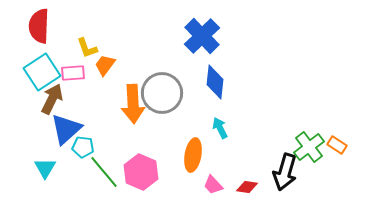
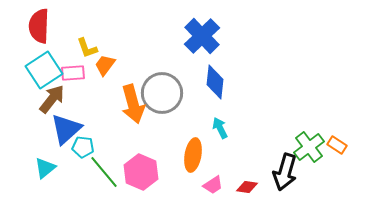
cyan square: moved 2 px right, 2 px up
brown arrow: rotated 12 degrees clockwise
orange arrow: rotated 12 degrees counterclockwise
cyan triangle: rotated 20 degrees clockwise
pink trapezoid: rotated 80 degrees counterclockwise
